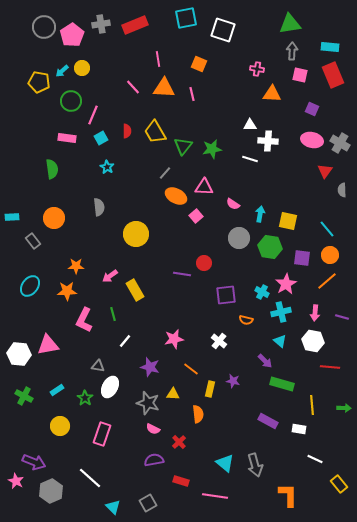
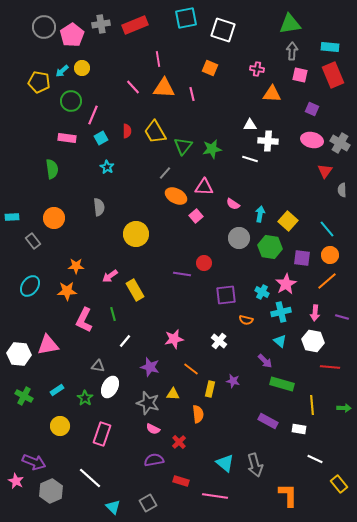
orange square at (199, 64): moved 11 px right, 4 px down
yellow square at (288, 221): rotated 30 degrees clockwise
